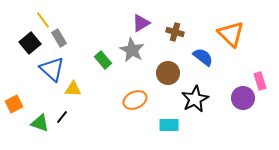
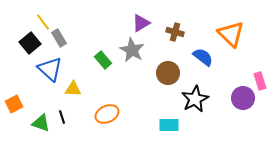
yellow line: moved 2 px down
blue triangle: moved 2 px left
orange ellipse: moved 28 px left, 14 px down
black line: rotated 56 degrees counterclockwise
green triangle: moved 1 px right
